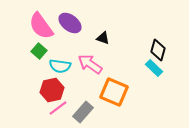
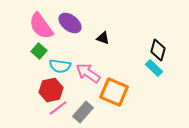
pink arrow: moved 2 px left, 9 px down
red hexagon: moved 1 px left
